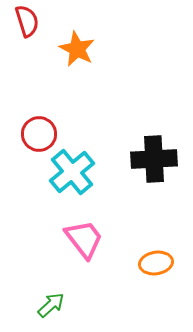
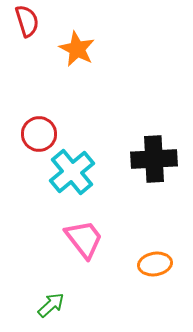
orange ellipse: moved 1 px left, 1 px down
